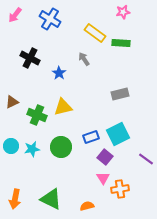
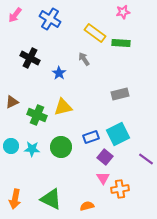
cyan star: rotated 14 degrees clockwise
